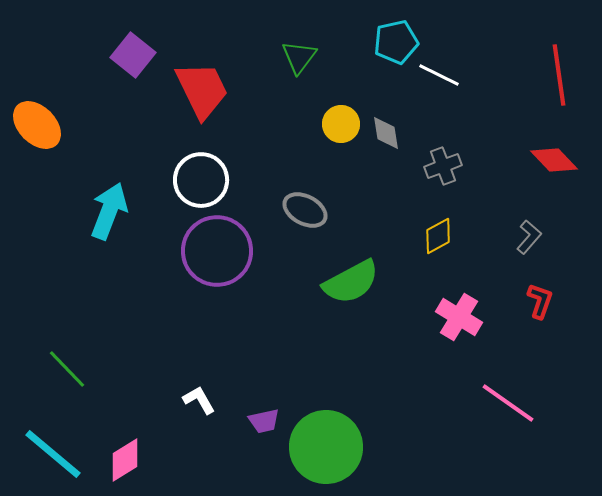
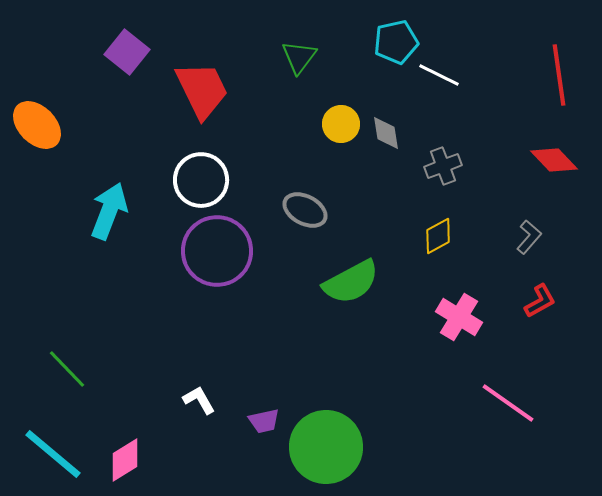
purple square: moved 6 px left, 3 px up
red L-shape: rotated 42 degrees clockwise
